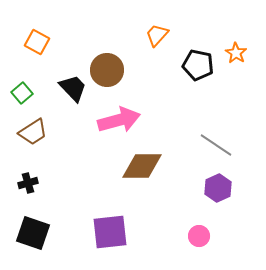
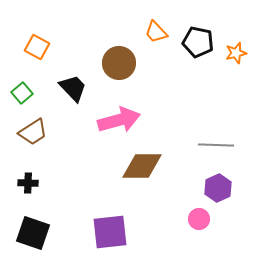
orange trapezoid: moved 1 px left, 3 px up; rotated 85 degrees counterclockwise
orange square: moved 5 px down
orange star: rotated 25 degrees clockwise
black pentagon: moved 23 px up
brown circle: moved 12 px right, 7 px up
gray line: rotated 32 degrees counterclockwise
black cross: rotated 18 degrees clockwise
pink circle: moved 17 px up
